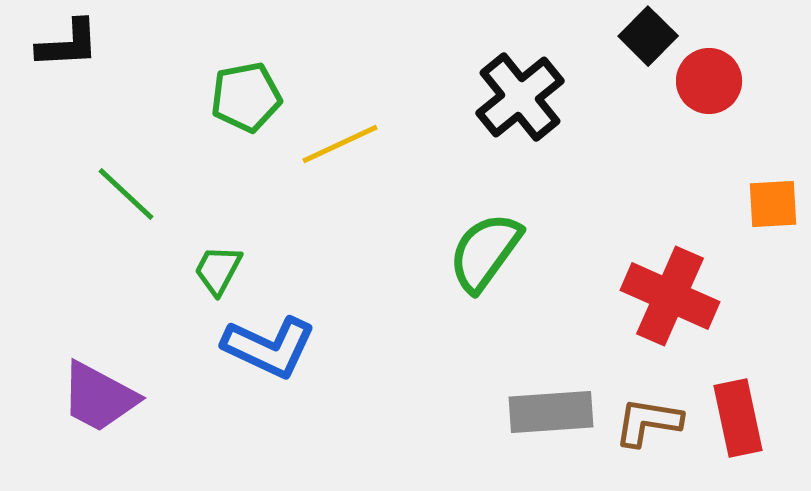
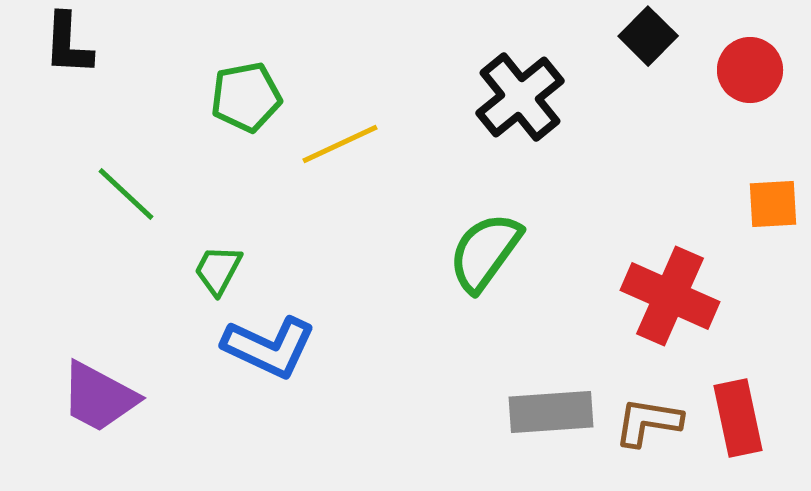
black L-shape: rotated 96 degrees clockwise
red circle: moved 41 px right, 11 px up
